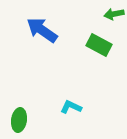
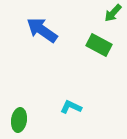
green arrow: moved 1 px left, 1 px up; rotated 36 degrees counterclockwise
